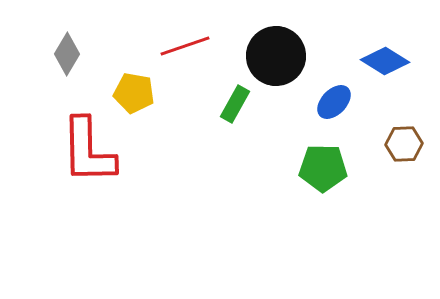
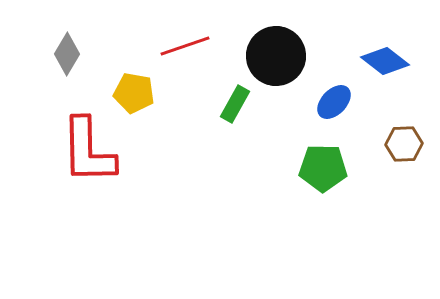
blue diamond: rotated 6 degrees clockwise
